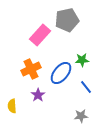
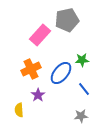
blue line: moved 2 px left, 2 px down
yellow semicircle: moved 7 px right, 4 px down
